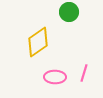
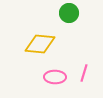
green circle: moved 1 px down
yellow diamond: moved 2 px right, 2 px down; rotated 40 degrees clockwise
